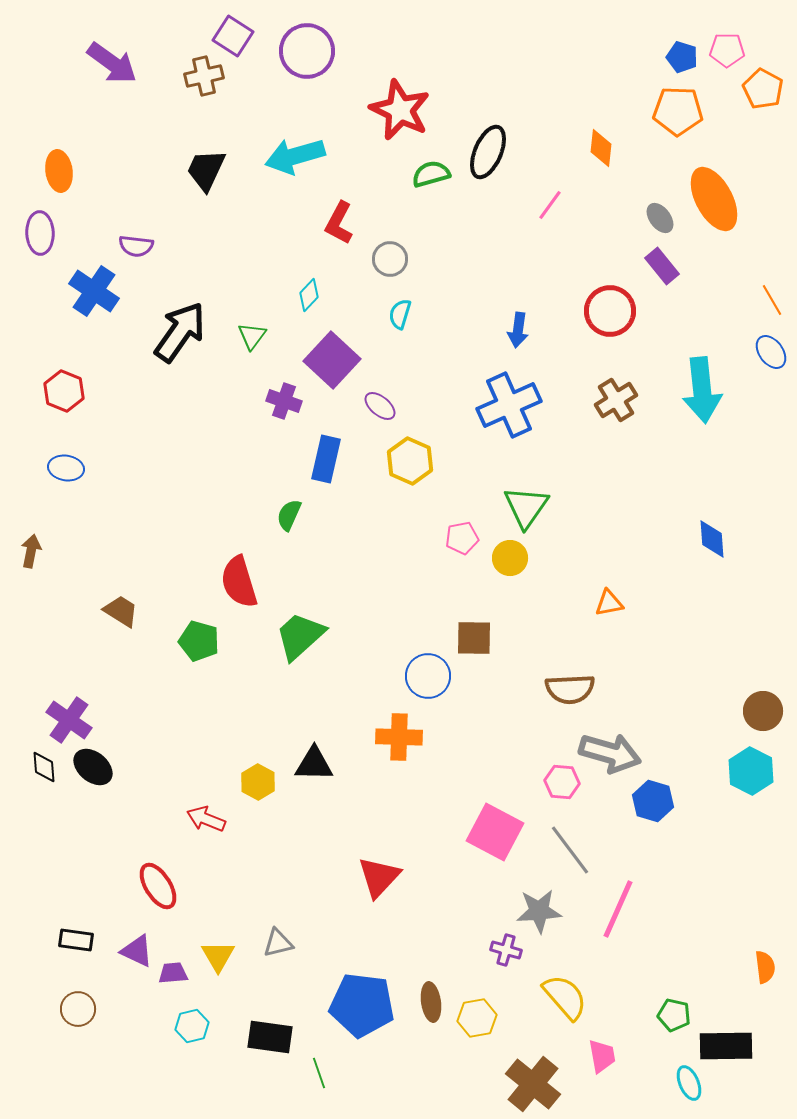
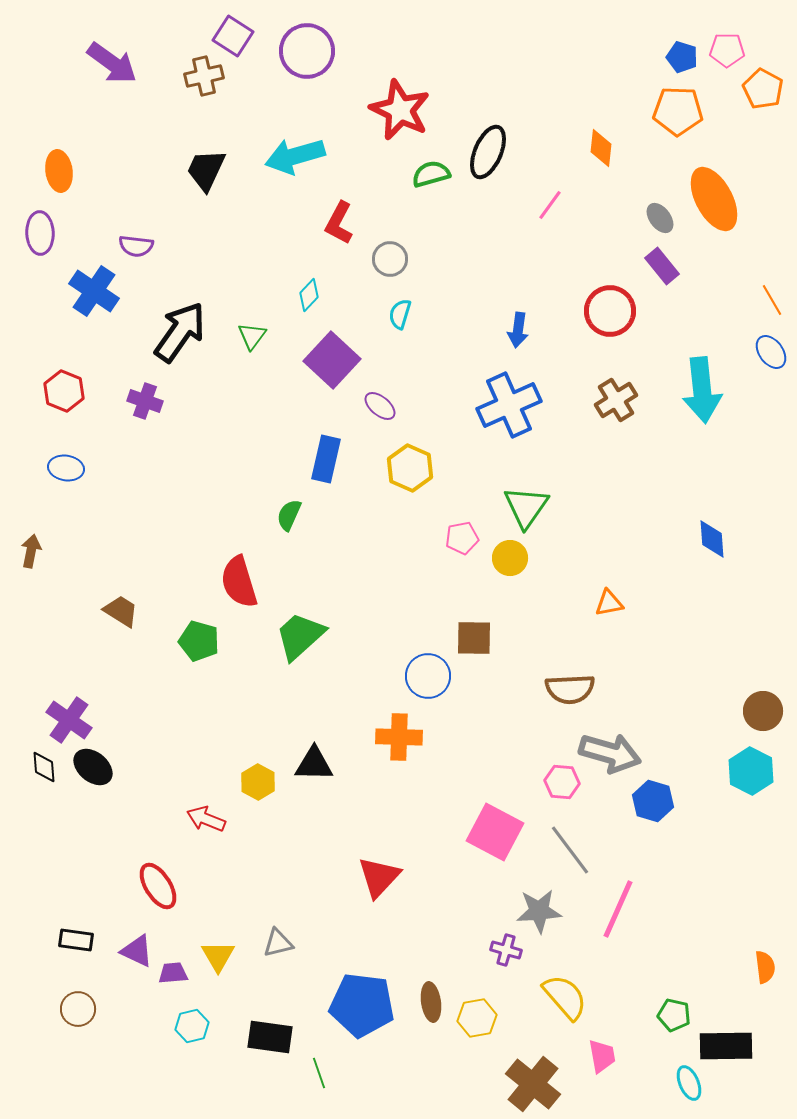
purple cross at (284, 401): moved 139 px left
yellow hexagon at (410, 461): moved 7 px down
